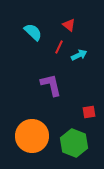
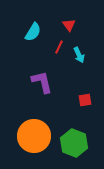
red triangle: rotated 16 degrees clockwise
cyan semicircle: rotated 78 degrees clockwise
cyan arrow: rotated 91 degrees clockwise
purple L-shape: moved 9 px left, 3 px up
red square: moved 4 px left, 12 px up
orange circle: moved 2 px right
